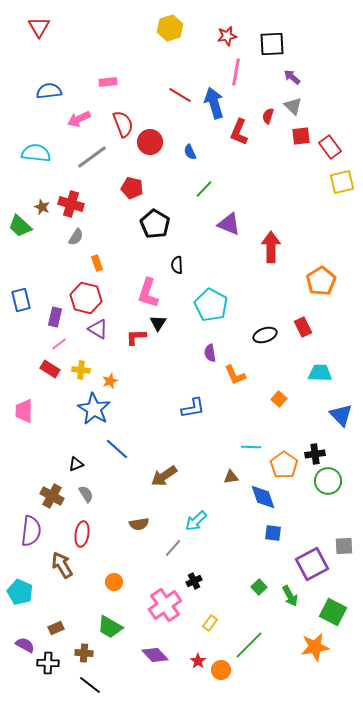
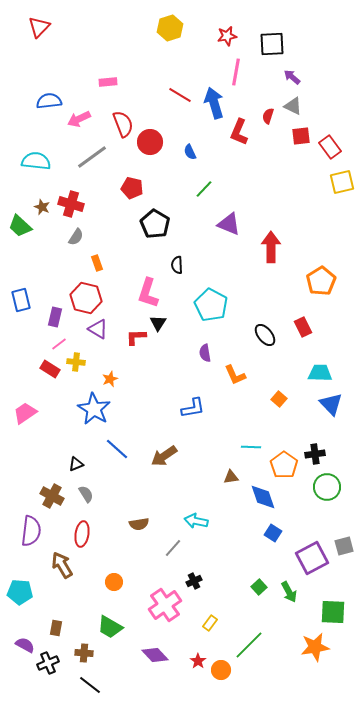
red triangle at (39, 27): rotated 15 degrees clockwise
blue semicircle at (49, 91): moved 10 px down
gray triangle at (293, 106): rotated 18 degrees counterclockwise
cyan semicircle at (36, 153): moved 8 px down
black ellipse at (265, 335): rotated 70 degrees clockwise
purple semicircle at (210, 353): moved 5 px left
yellow cross at (81, 370): moved 5 px left, 8 px up
orange star at (110, 381): moved 2 px up
pink trapezoid at (24, 411): moved 1 px right, 2 px down; rotated 55 degrees clockwise
blue triangle at (341, 415): moved 10 px left, 11 px up
brown arrow at (164, 476): moved 20 px up
green circle at (328, 481): moved 1 px left, 6 px down
cyan arrow at (196, 521): rotated 55 degrees clockwise
blue square at (273, 533): rotated 24 degrees clockwise
gray square at (344, 546): rotated 12 degrees counterclockwise
purple square at (312, 564): moved 6 px up
cyan pentagon at (20, 592): rotated 20 degrees counterclockwise
green arrow at (290, 596): moved 1 px left, 4 px up
green square at (333, 612): rotated 24 degrees counterclockwise
brown rectangle at (56, 628): rotated 56 degrees counterclockwise
black cross at (48, 663): rotated 25 degrees counterclockwise
